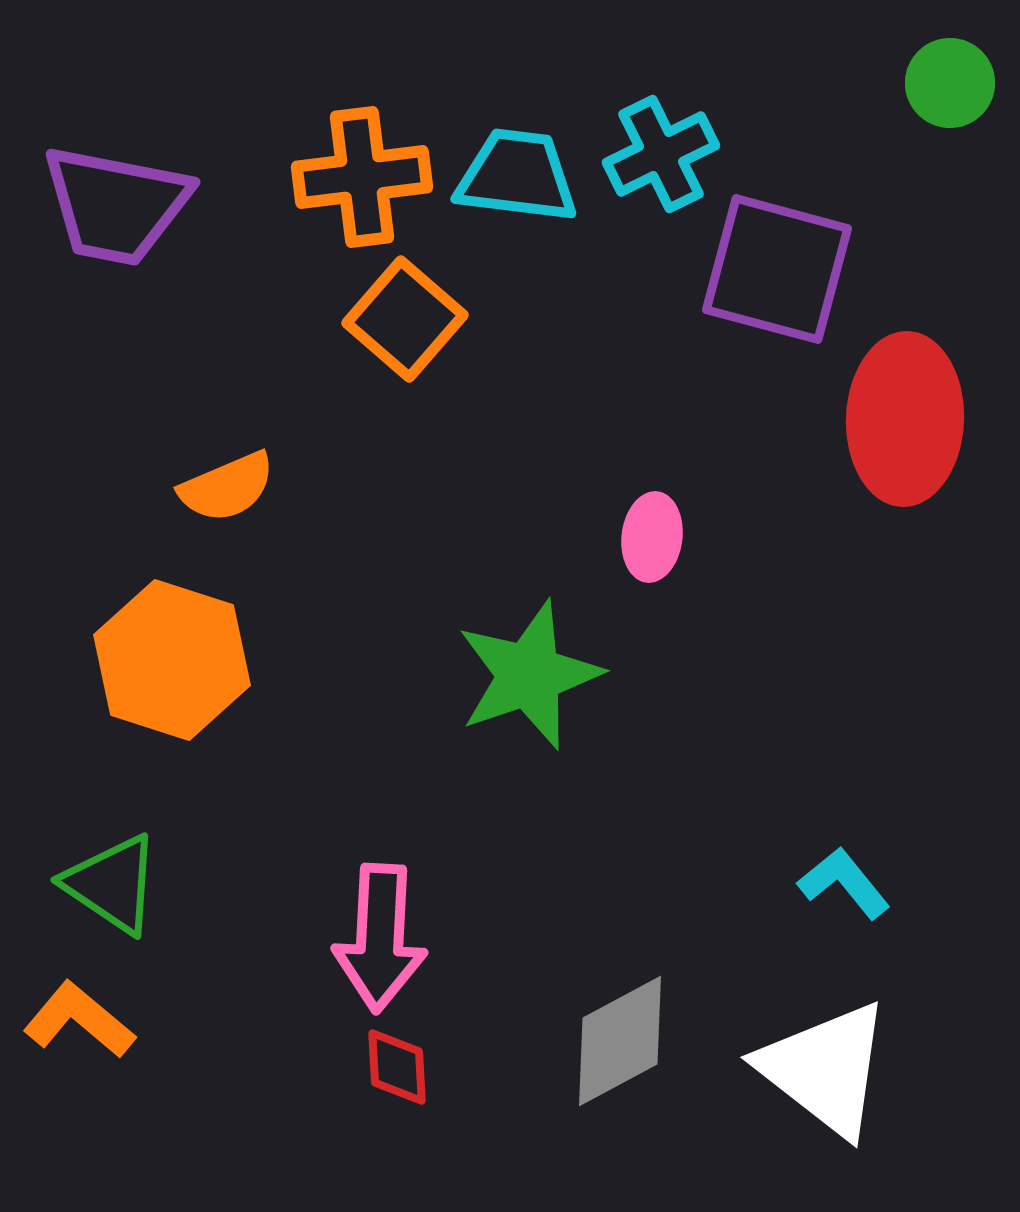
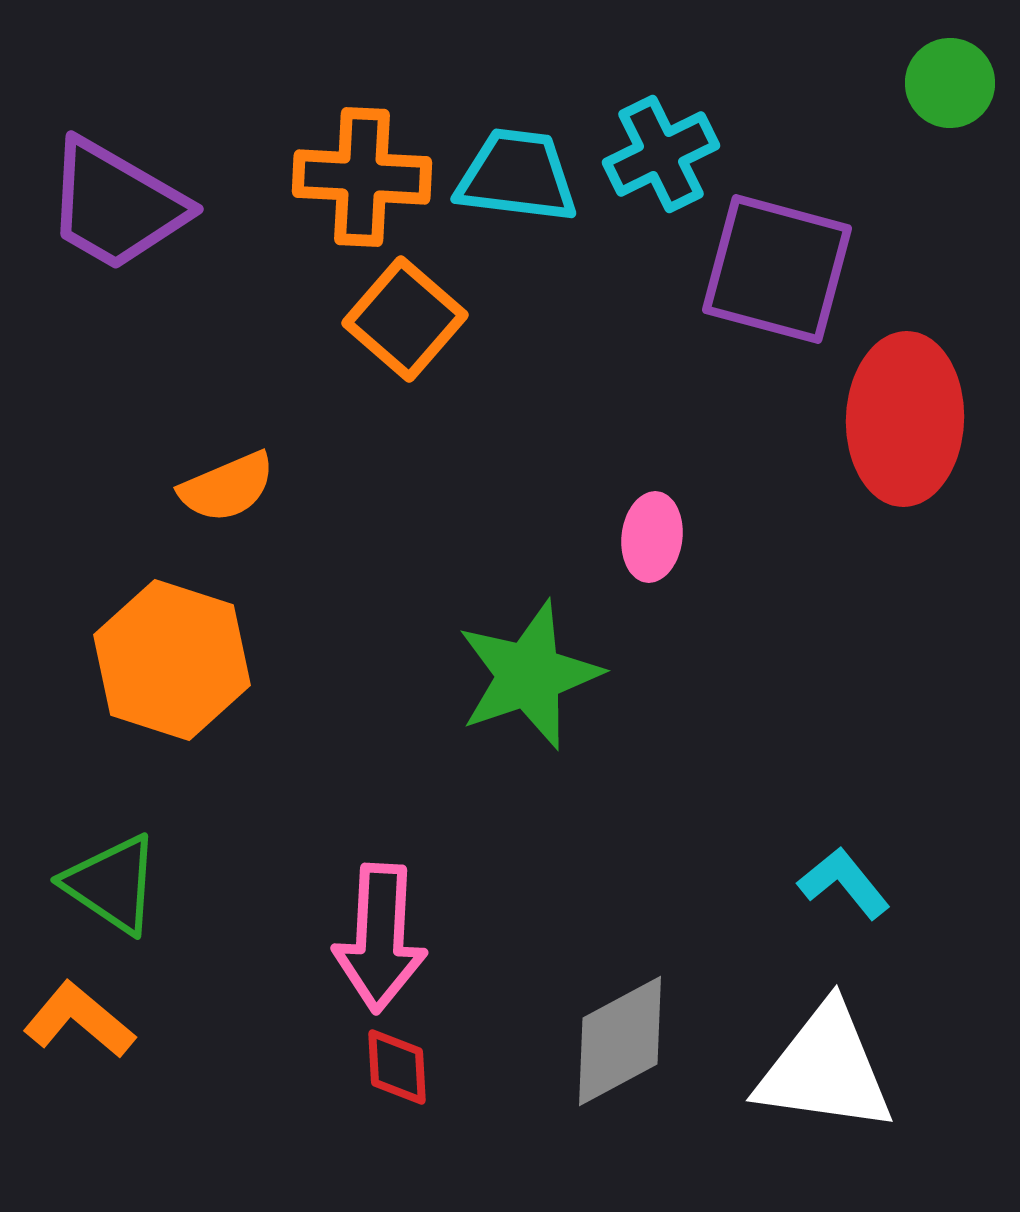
orange cross: rotated 10 degrees clockwise
purple trapezoid: rotated 19 degrees clockwise
white triangle: rotated 30 degrees counterclockwise
